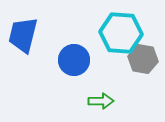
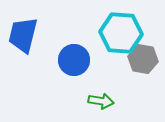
green arrow: rotated 10 degrees clockwise
